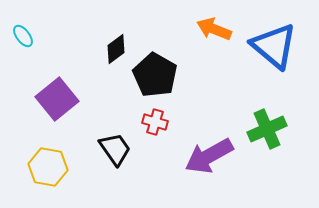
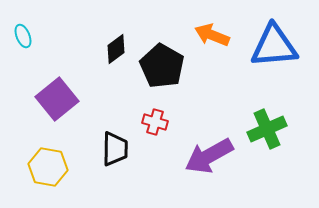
orange arrow: moved 2 px left, 6 px down
cyan ellipse: rotated 15 degrees clockwise
blue triangle: rotated 45 degrees counterclockwise
black pentagon: moved 7 px right, 9 px up
black trapezoid: rotated 36 degrees clockwise
